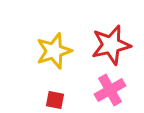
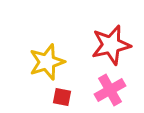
yellow star: moved 7 px left, 11 px down
red square: moved 7 px right, 3 px up
